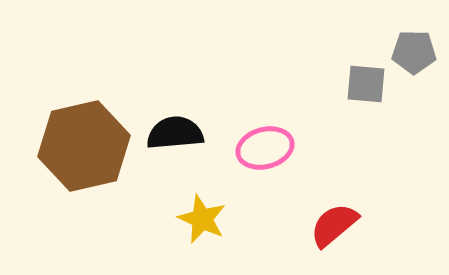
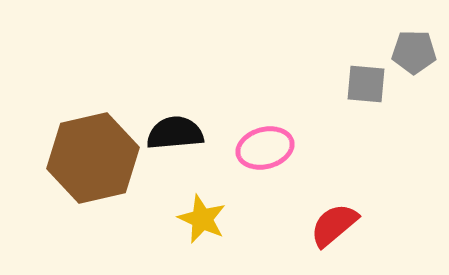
brown hexagon: moved 9 px right, 12 px down
